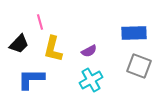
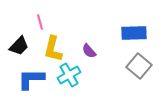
black trapezoid: moved 2 px down
purple semicircle: rotated 77 degrees clockwise
gray square: rotated 20 degrees clockwise
cyan cross: moved 22 px left, 5 px up
